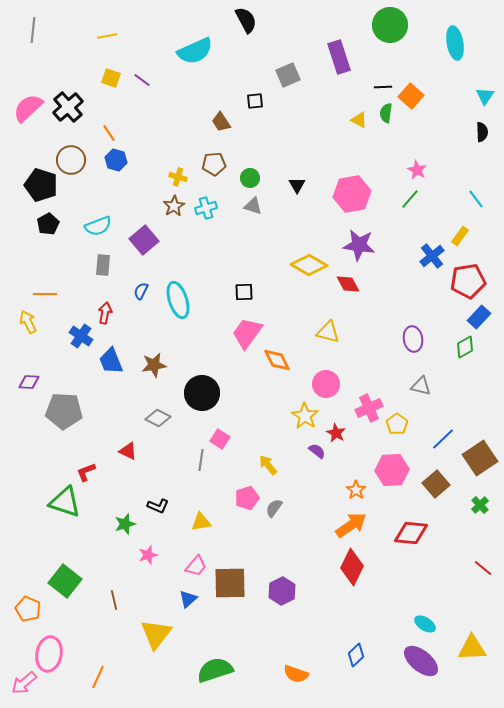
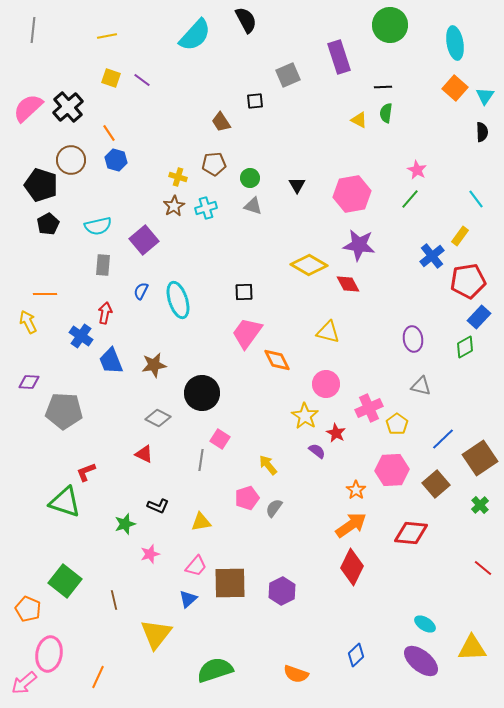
cyan semicircle at (195, 51): moved 16 px up; rotated 24 degrees counterclockwise
orange square at (411, 96): moved 44 px right, 8 px up
cyan semicircle at (98, 226): rotated 8 degrees clockwise
red triangle at (128, 451): moved 16 px right, 3 px down
pink star at (148, 555): moved 2 px right, 1 px up
